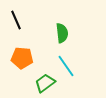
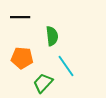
black line: moved 4 px right, 3 px up; rotated 66 degrees counterclockwise
green semicircle: moved 10 px left, 3 px down
green trapezoid: moved 2 px left; rotated 10 degrees counterclockwise
